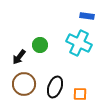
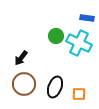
blue rectangle: moved 2 px down
green circle: moved 16 px right, 9 px up
black arrow: moved 2 px right, 1 px down
orange square: moved 1 px left
